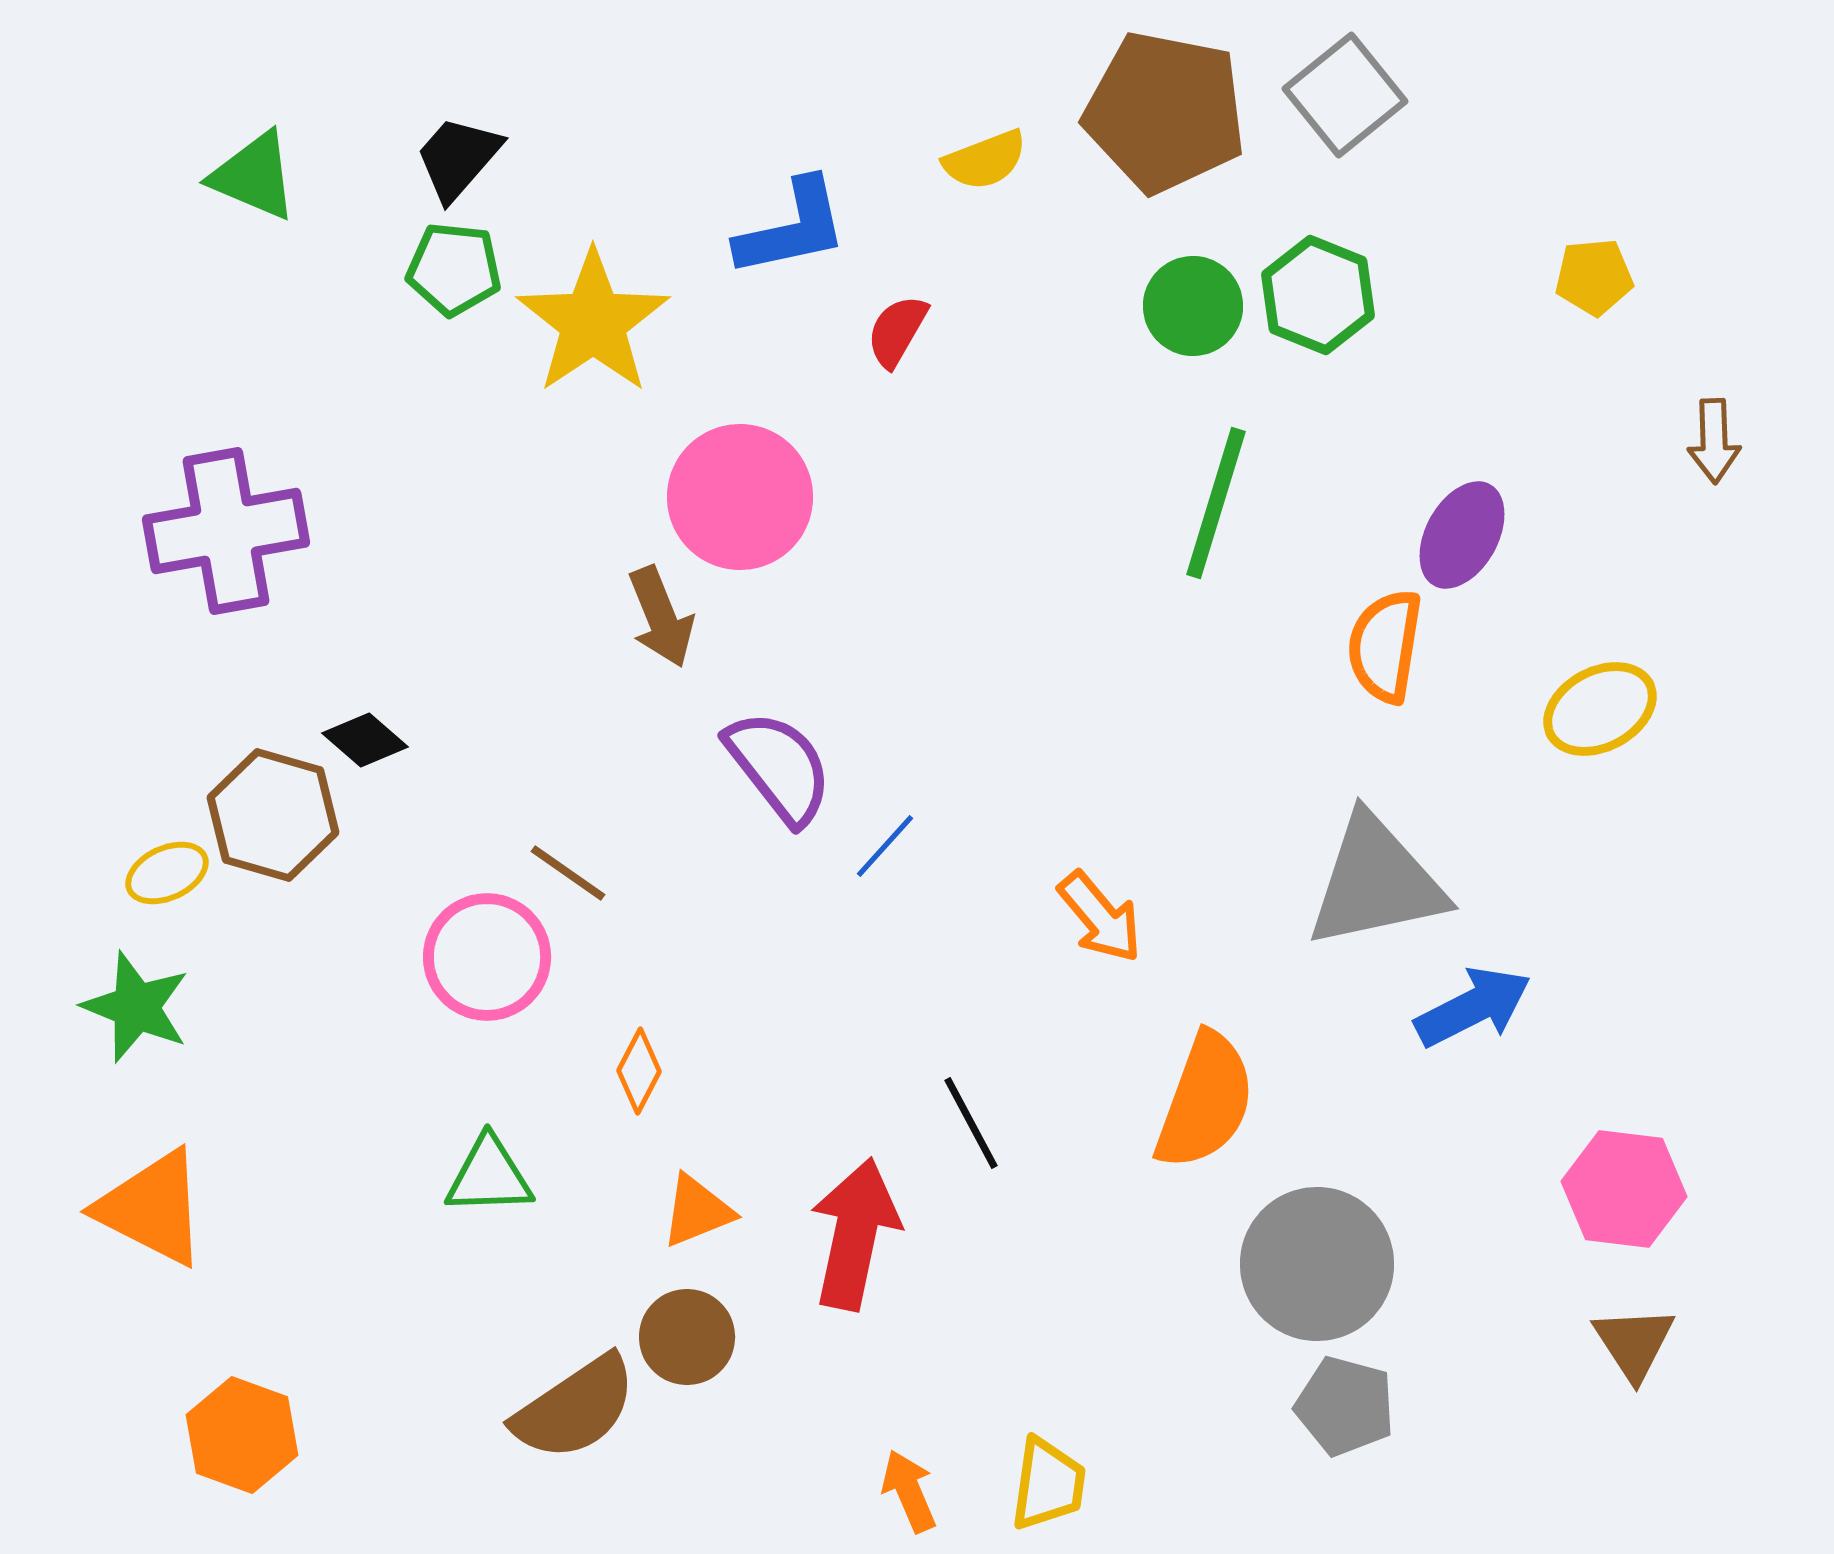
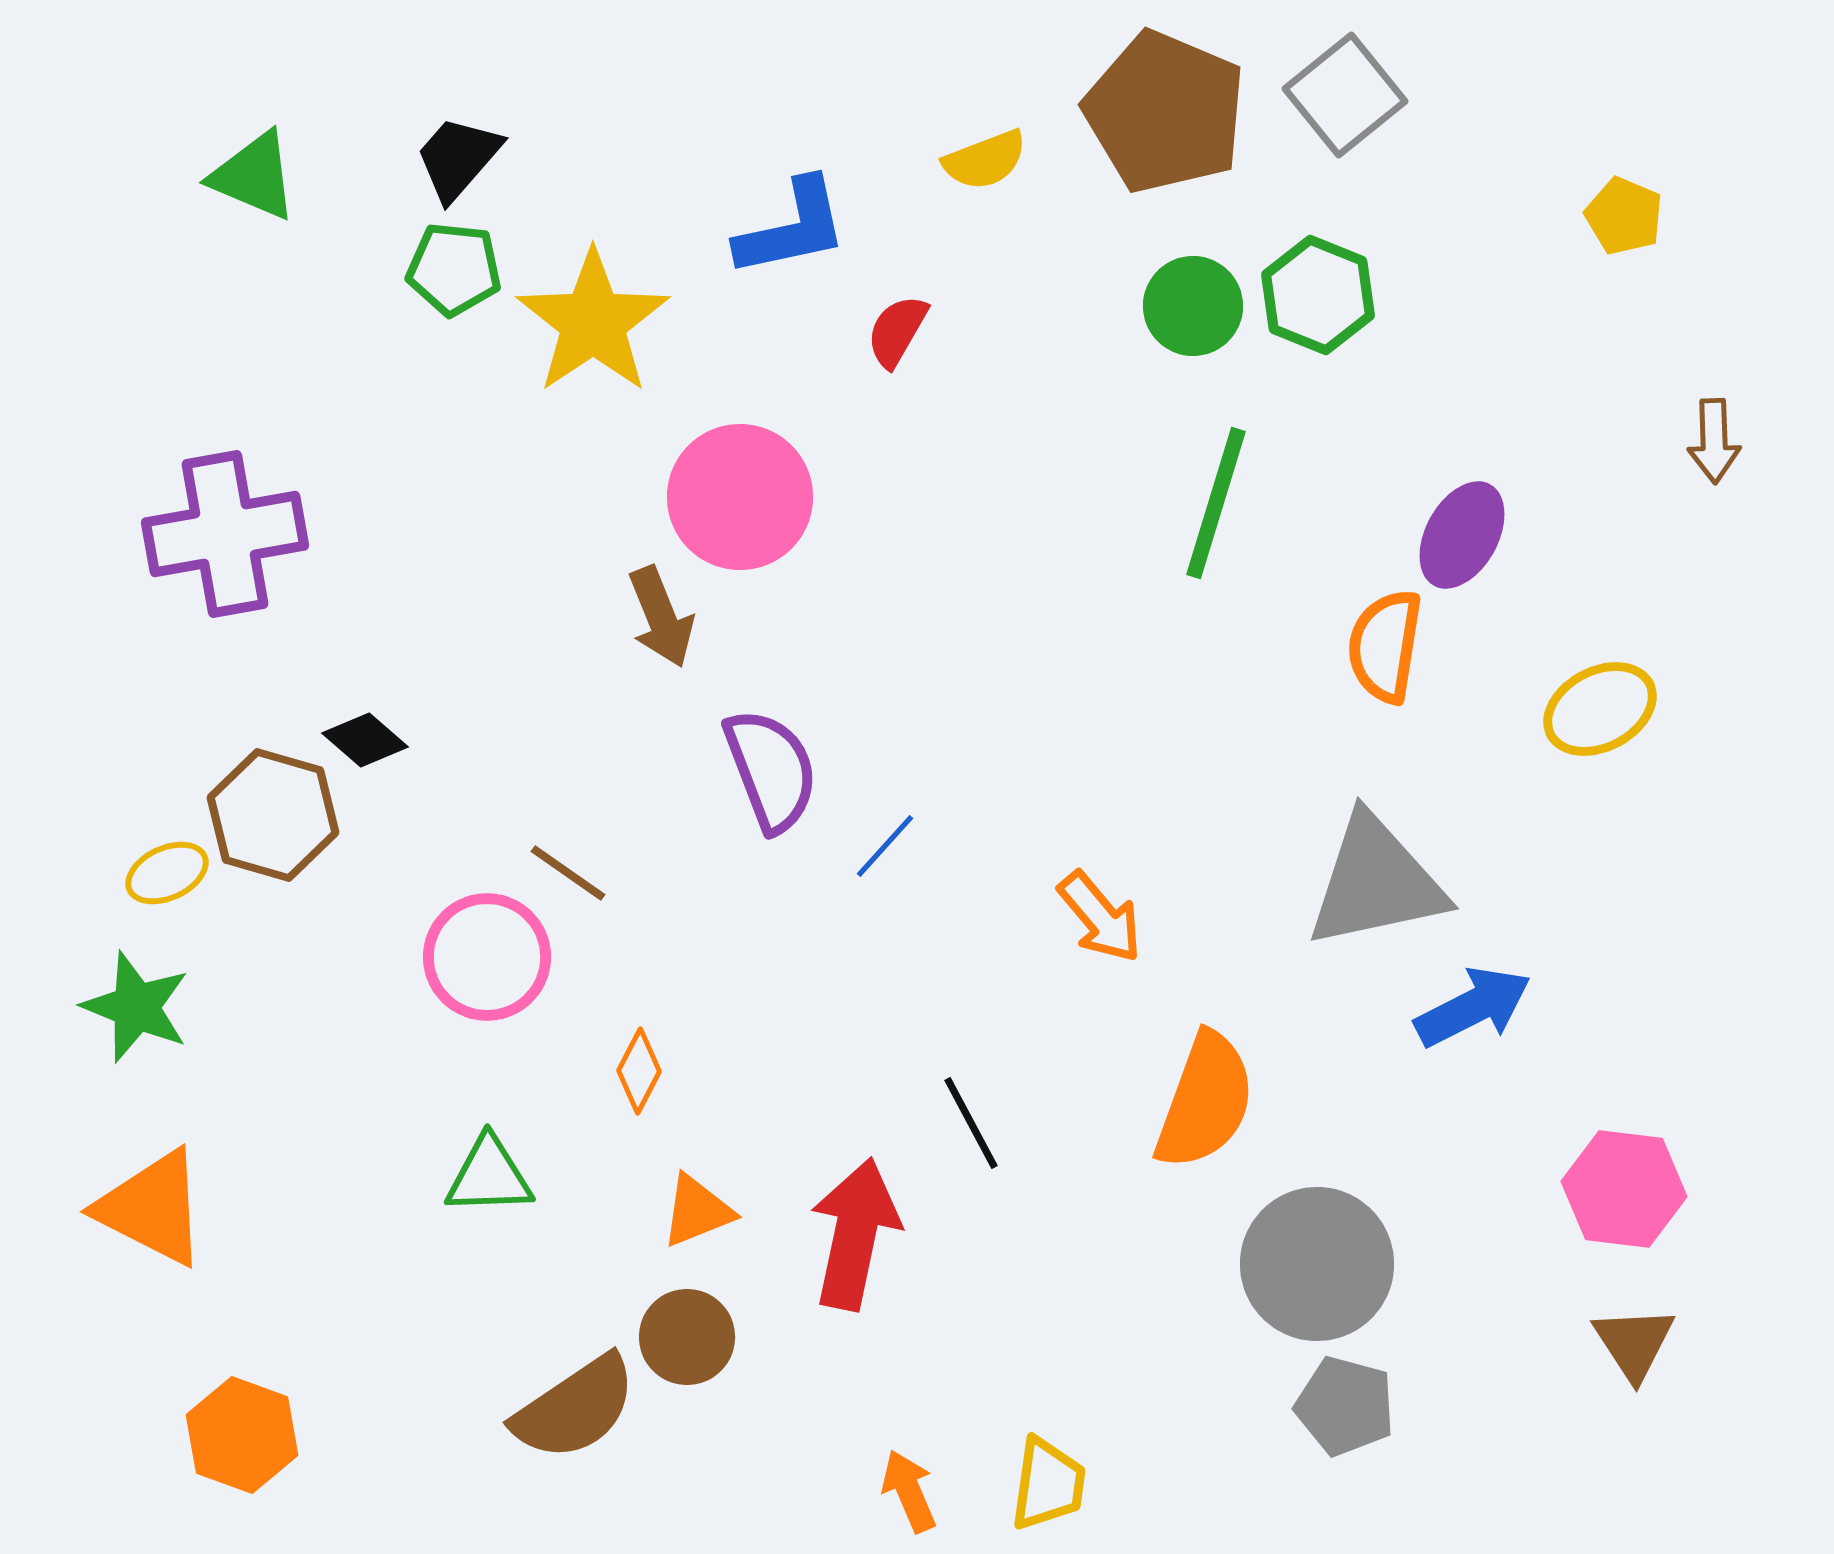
brown pentagon at (1165, 112): rotated 12 degrees clockwise
yellow pentagon at (1594, 277): moved 30 px right, 61 px up; rotated 28 degrees clockwise
purple cross at (226, 531): moved 1 px left, 3 px down
purple semicircle at (779, 767): moved 8 px left, 3 px down; rotated 17 degrees clockwise
